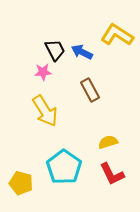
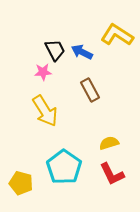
yellow semicircle: moved 1 px right, 1 px down
